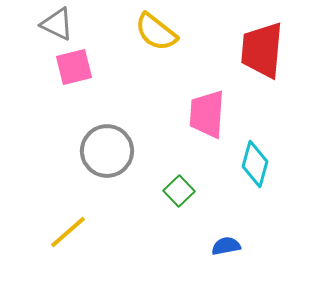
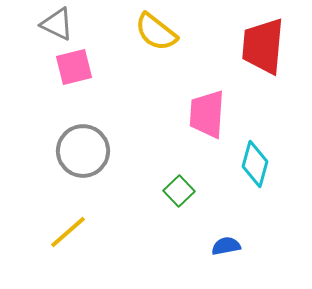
red trapezoid: moved 1 px right, 4 px up
gray circle: moved 24 px left
